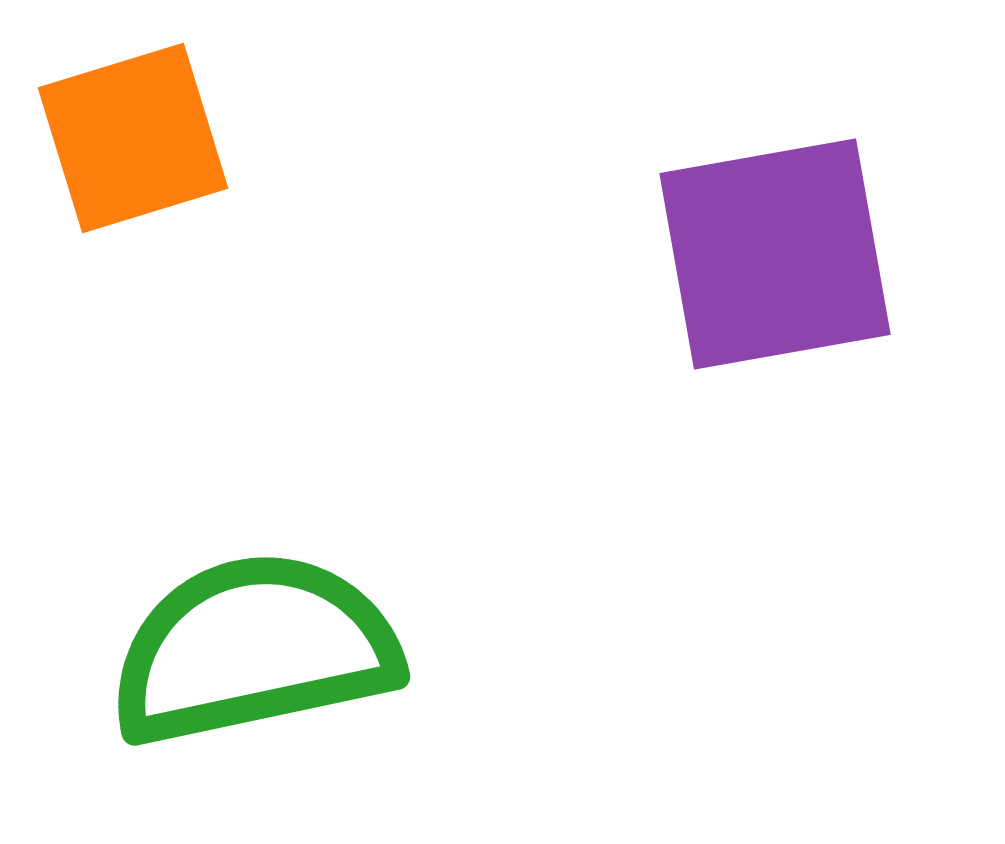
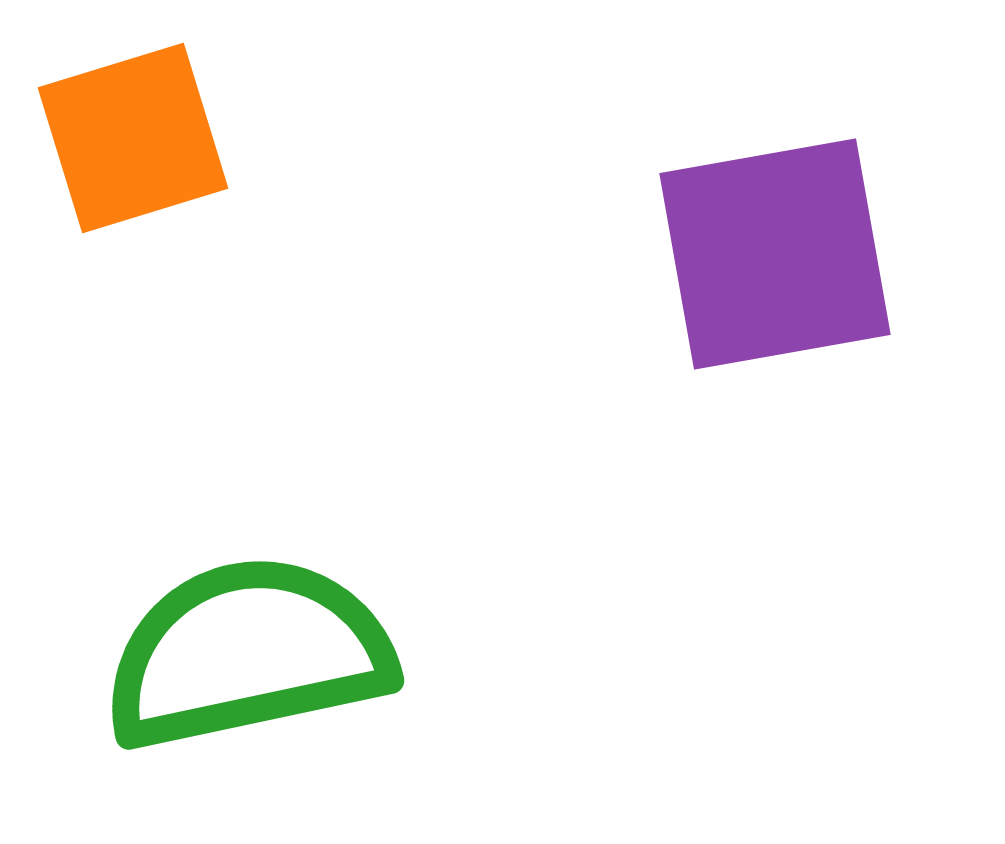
green semicircle: moved 6 px left, 4 px down
